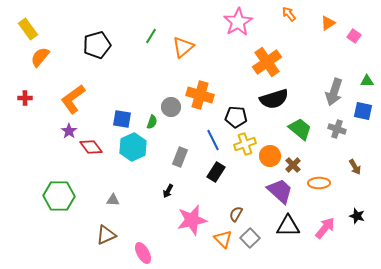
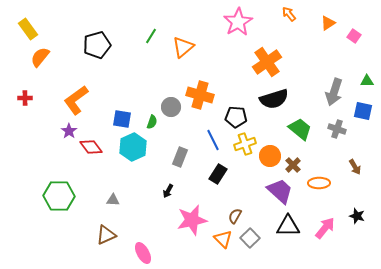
orange L-shape at (73, 99): moved 3 px right, 1 px down
black rectangle at (216, 172): moved 2 px right, 2 px down
brown semicircle at (236, 214): moved 1 px left, 2 px down
